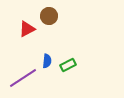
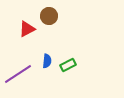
purple line: moved 5 px left, 4 px up
